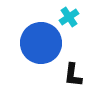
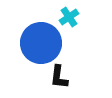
black L-shape: moved 14 px left, 2 px down
